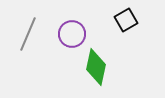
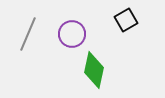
green diamond: moved 2 px left, 3 px down
